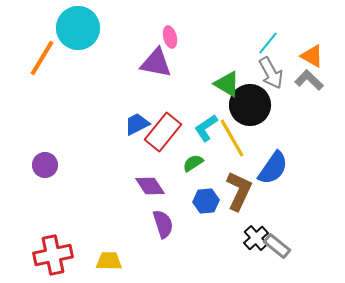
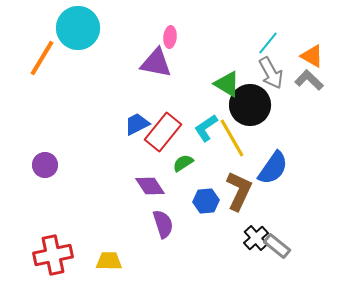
pink ellipse: rotated 20 degrees clockwise
green semicircle: moved 10 px left
